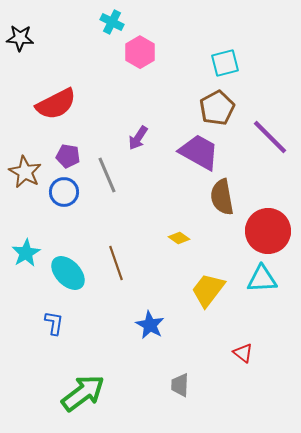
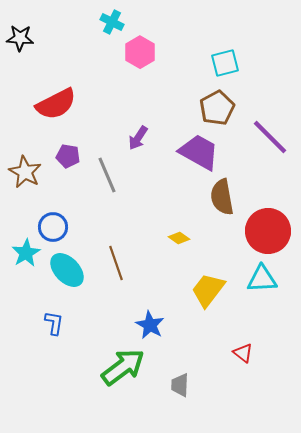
blue circle: moved 11 px left, 35 px down
cyan ellipse: moved 1 px left, 3 px up
green arrow: moved 40 px right, 26 px up
